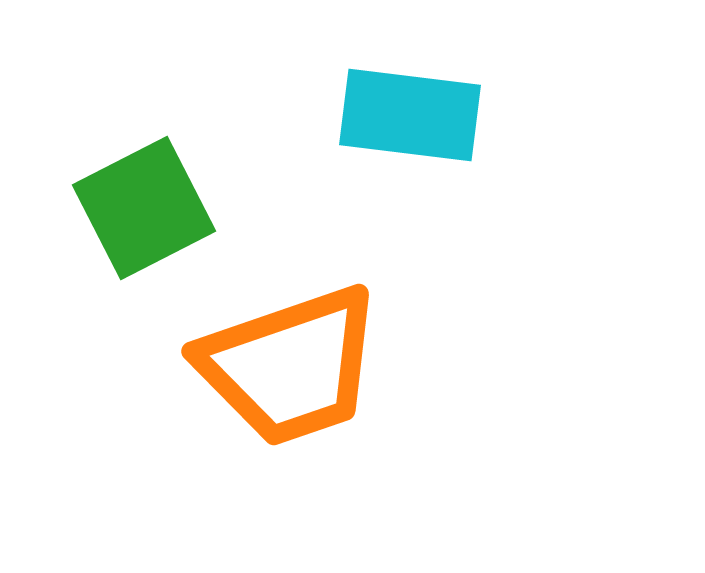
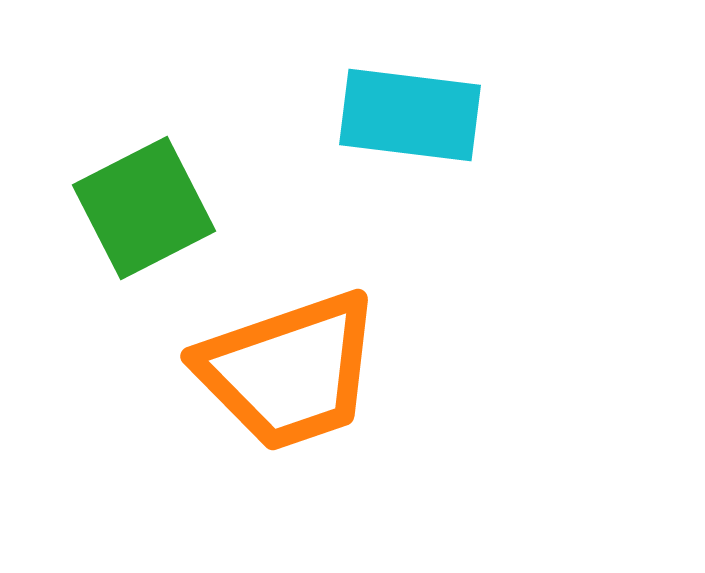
orange trapezoid: moved 1 px left, 5 px down
